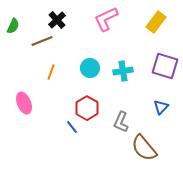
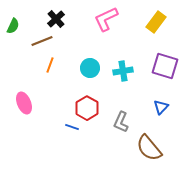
black cross: moved 1 px left, 1 px up
orange line: moved 1 px left, 7 px up
blue line: rotated 32 degrees counterclockwise
brown semicircle: moved 5 px right
